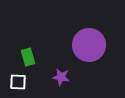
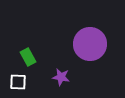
purple circle: moved 1 px right, 1 px up
green rectangle: rotated 12 degrees counterclockwise
